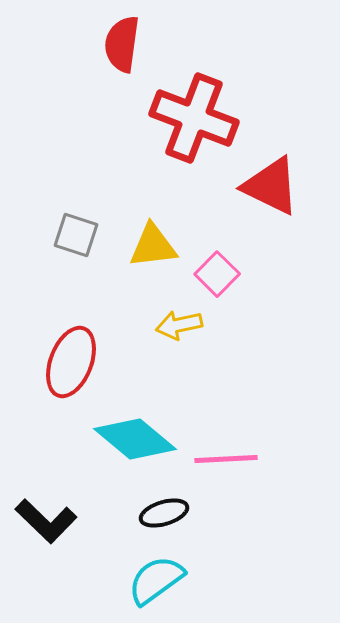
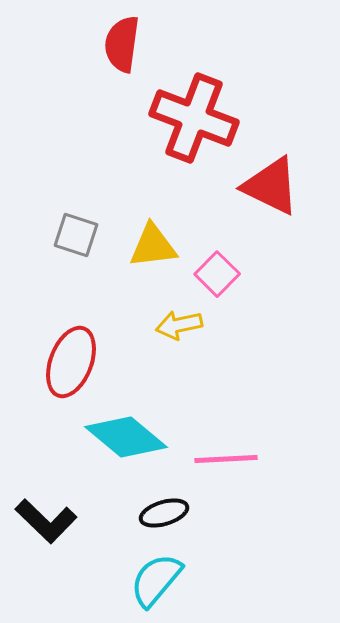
cyan diamond: moved 9 px left, 2 px up
cyan semicircle: rotated 14 degrees counterclockwise
